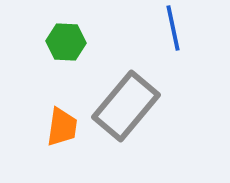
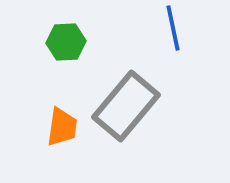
green hexagon: rotated 6 degrees counterclockwise
